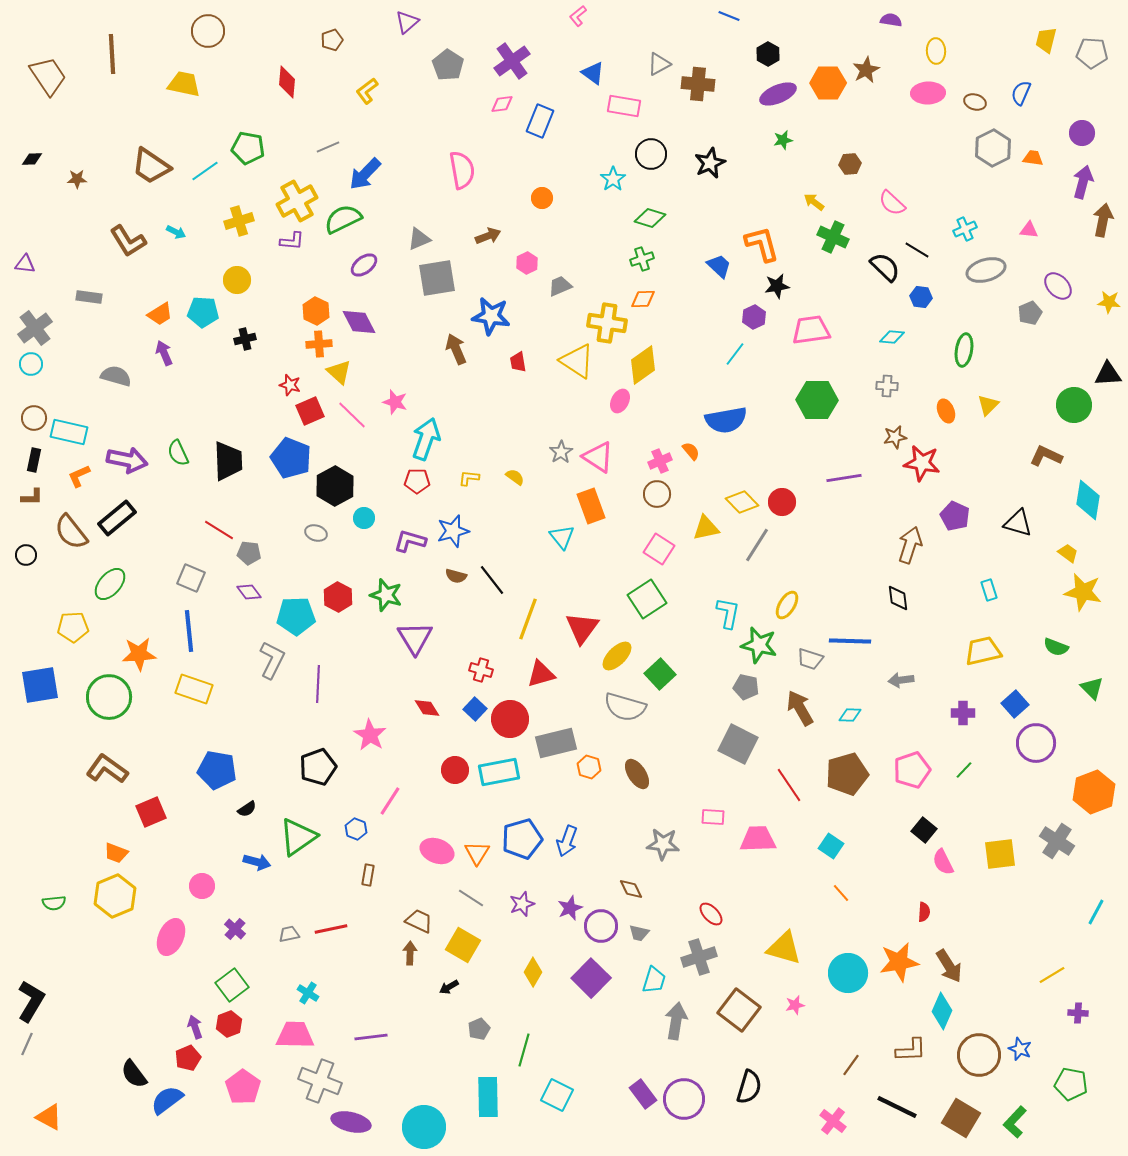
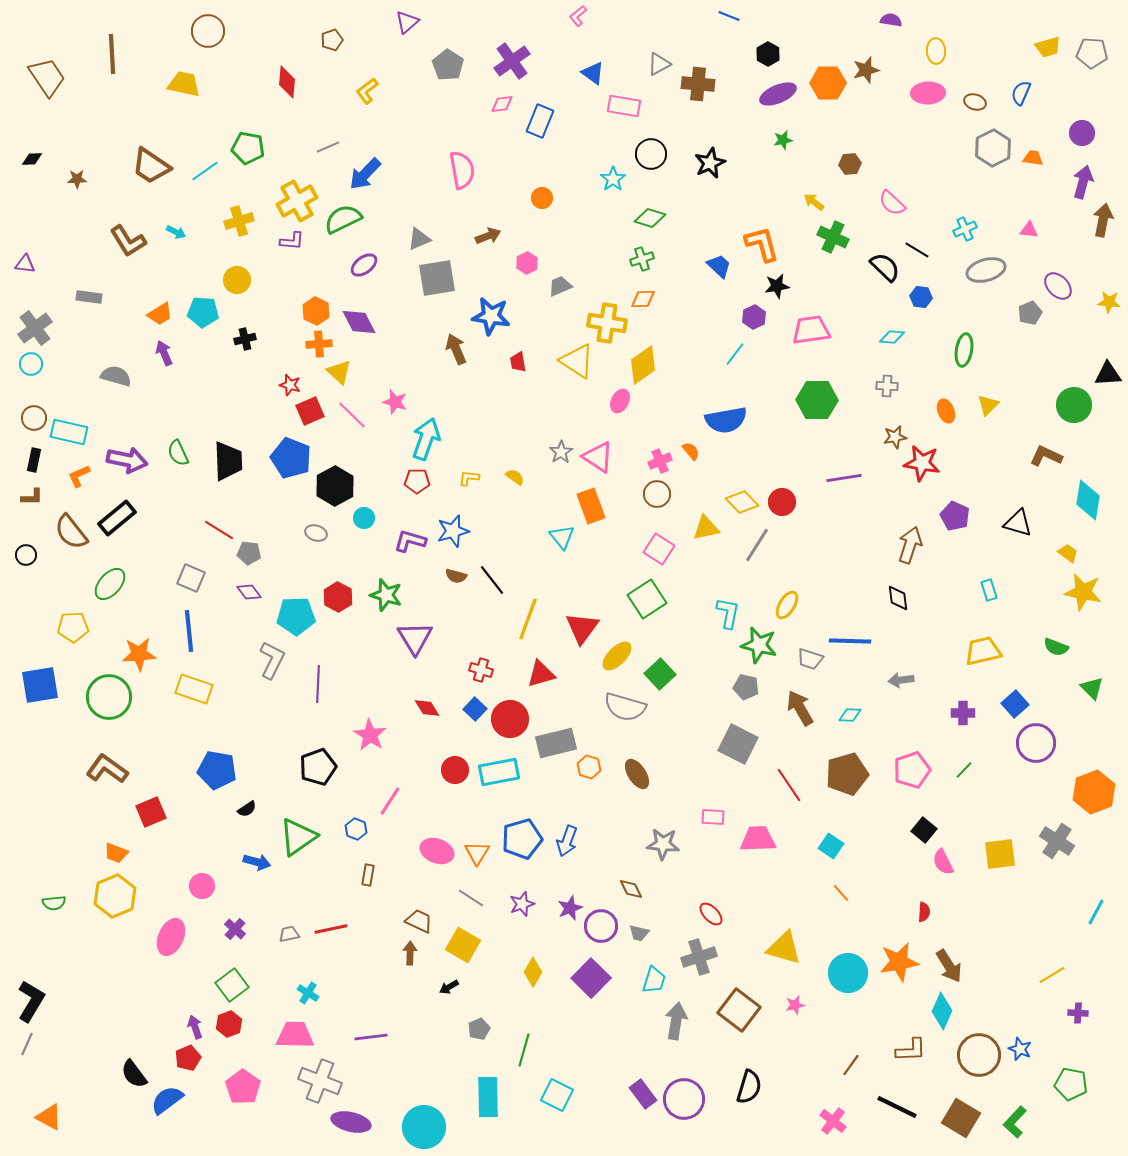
yellow trapezoid at (1046, 40): moved 2 px right, 7 px down; rotated 120 degrees counterclockwise
brown star at (866, 70): rotated 12 degrees clockwise
brown trapezoid at (48, 76): moved 1 px left, 1 px down
